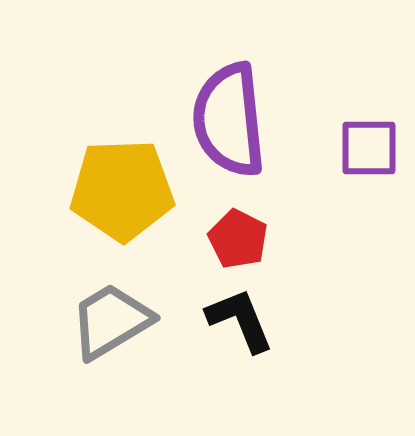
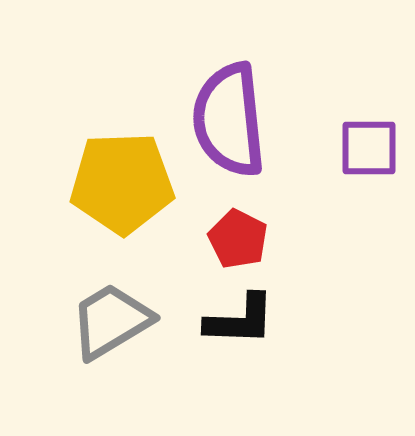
yellow pentagon: moved 7 px up
black L-shape: rotated 114 degrees clockwise
